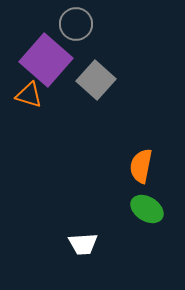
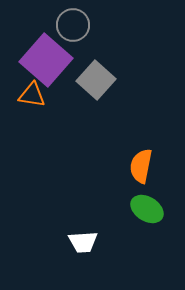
gray circle: moved 3 px left, 1 px down
orange triangle: moved 3 px right; rotated 8 degrees counterclockwise
white trapezoid: moved 2 px up
